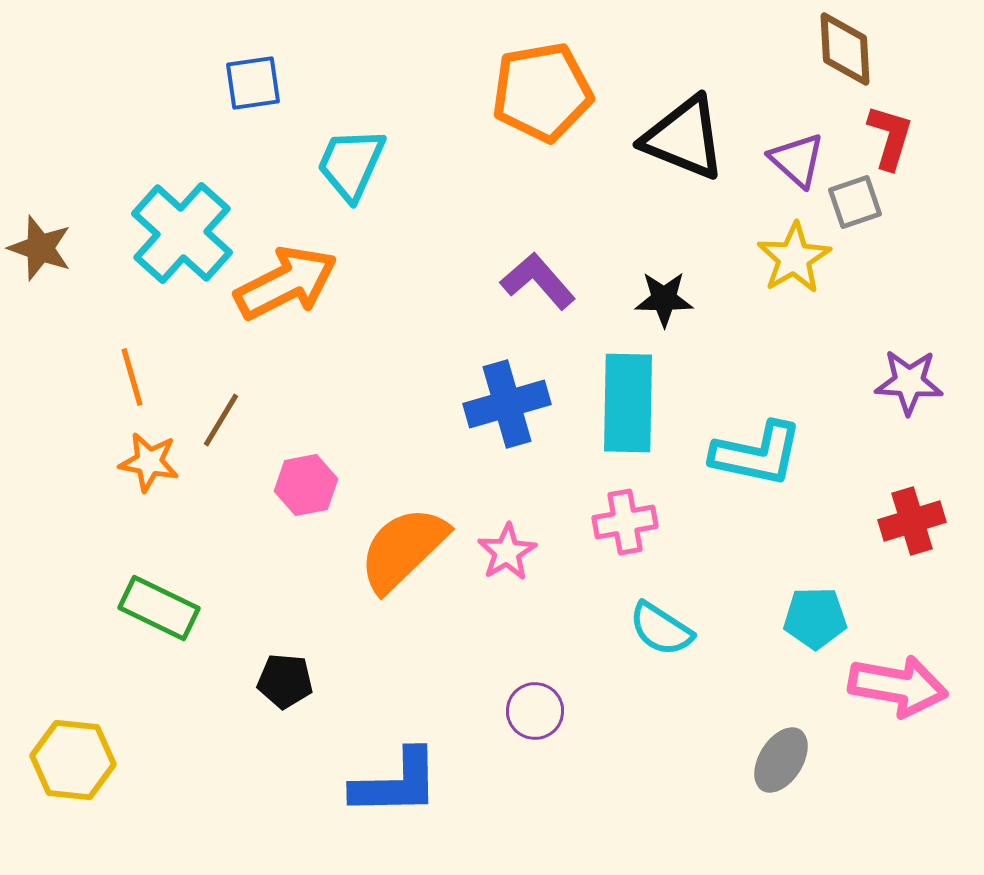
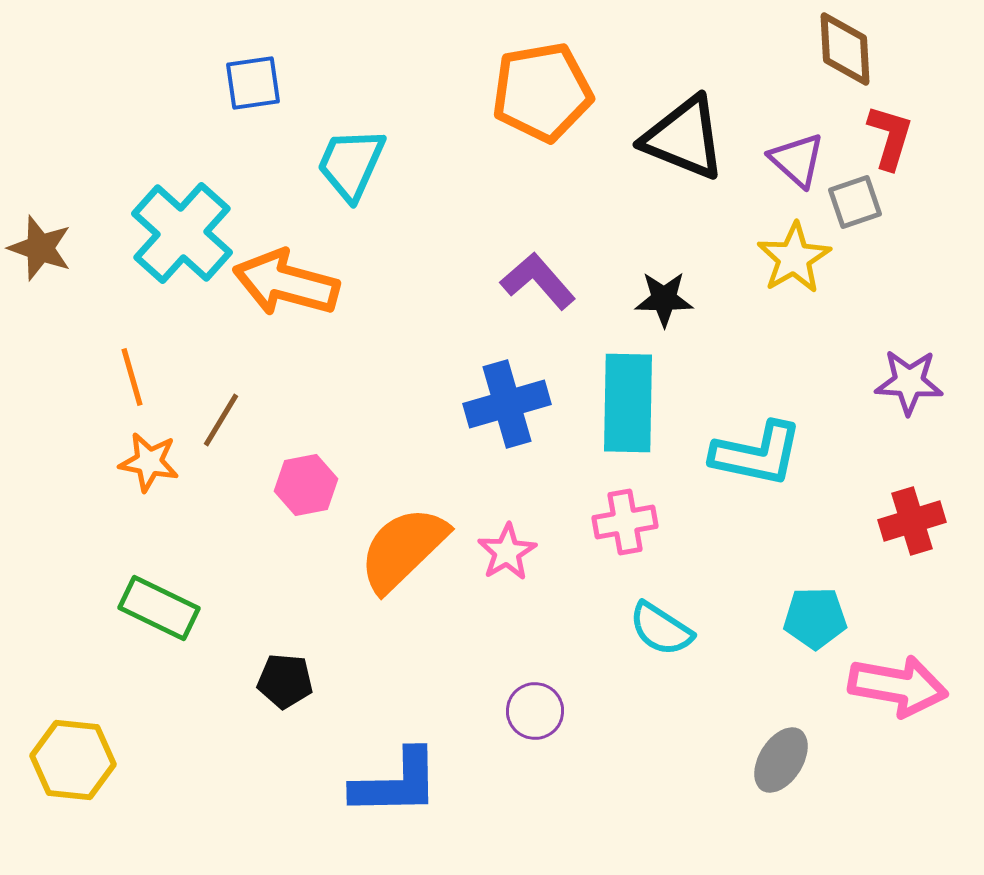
orange arrow: rotated 138 degrees counterclockwise
